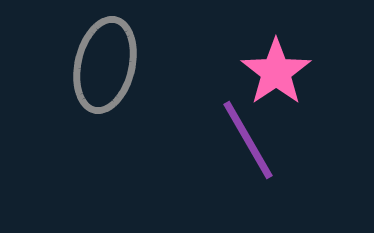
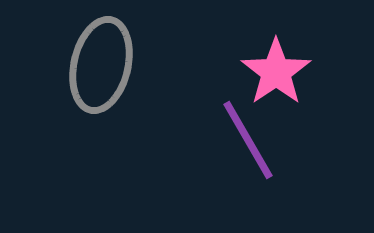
gray ellipse: moved 4 px left
